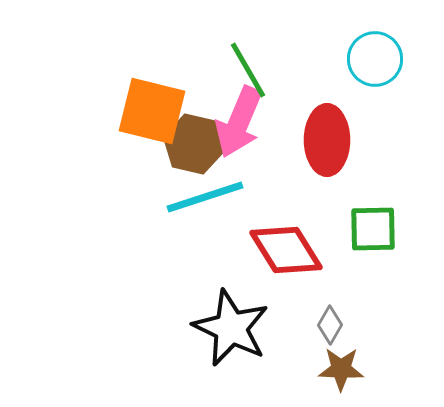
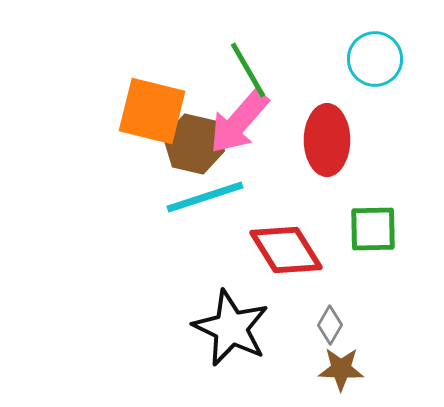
pink arrow: rotated 18 degrees clockwise
